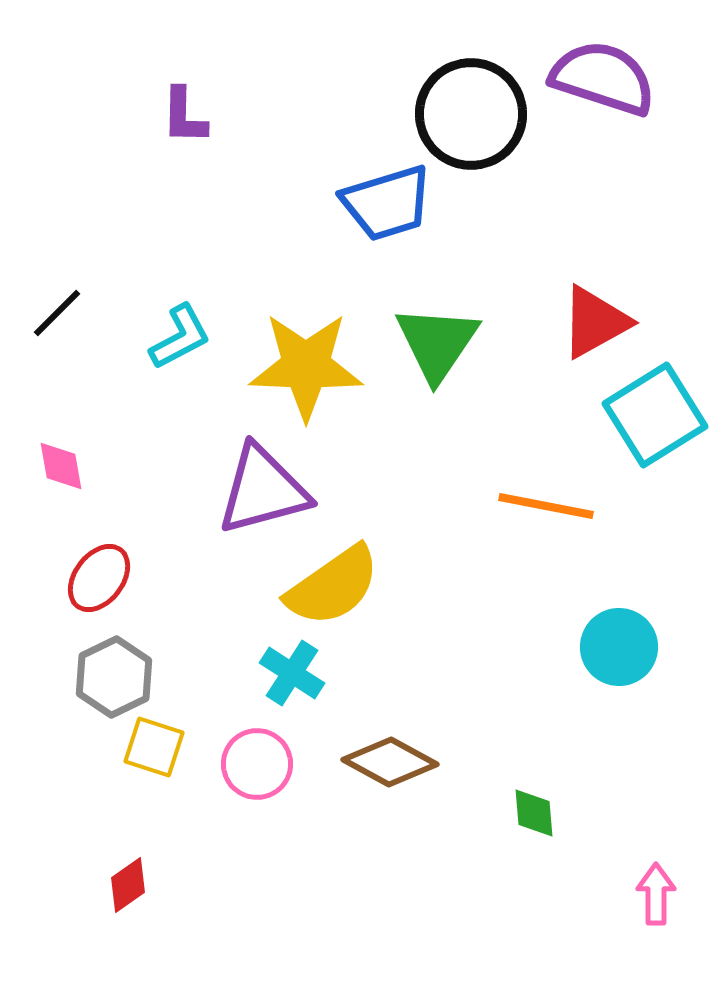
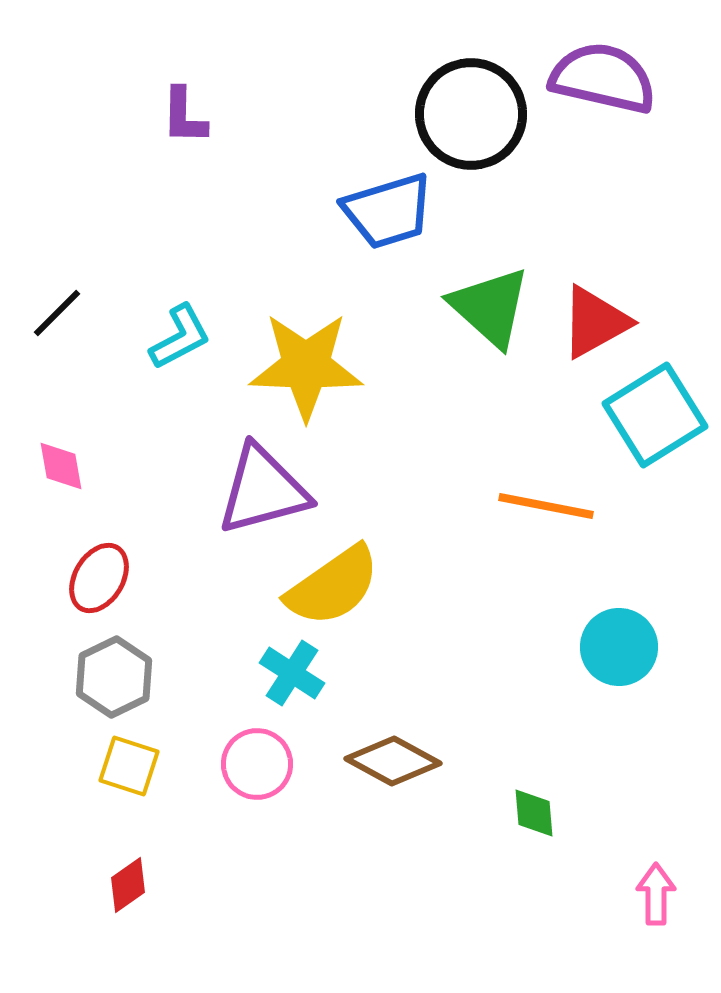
purple semicircle: rotated 5 degrees counterclockwise
blue trapezoid: moved 1 px right, 8 px down
green triangle: moved 53 px right, 36 px up; rotated 22 degrees counterclockwise
red ellipse: rotated 6 degrees counterclockwise
yellow square: moved 25 px left, 19 px down
brown diamond: moved 3 px right, 1 px up
